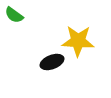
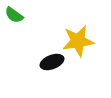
yellow star: rotated 12 degrees counterclockwise
